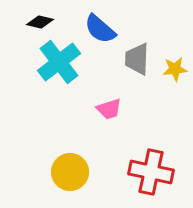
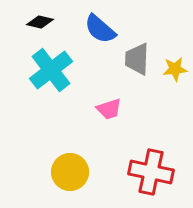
cyan cross: moved 8 px left, 8 px down
